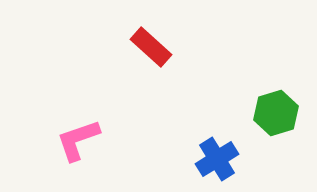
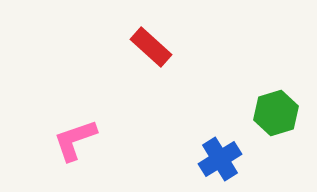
pink L-shape: moved 3 px left
blue cross: moved 3 px right
